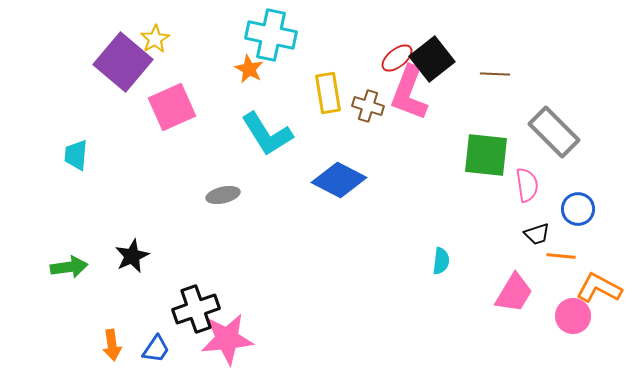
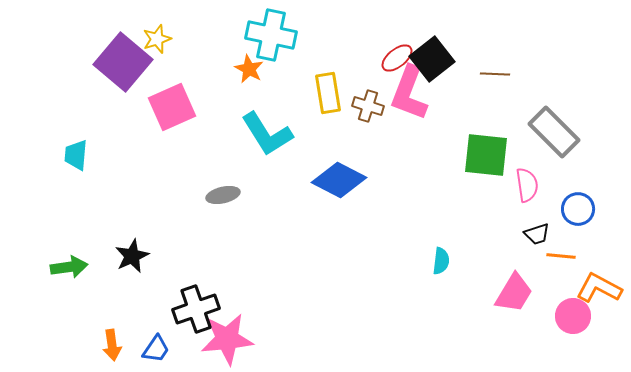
yellow star: moved 2 px right; rotated 12 degrees clockwise
